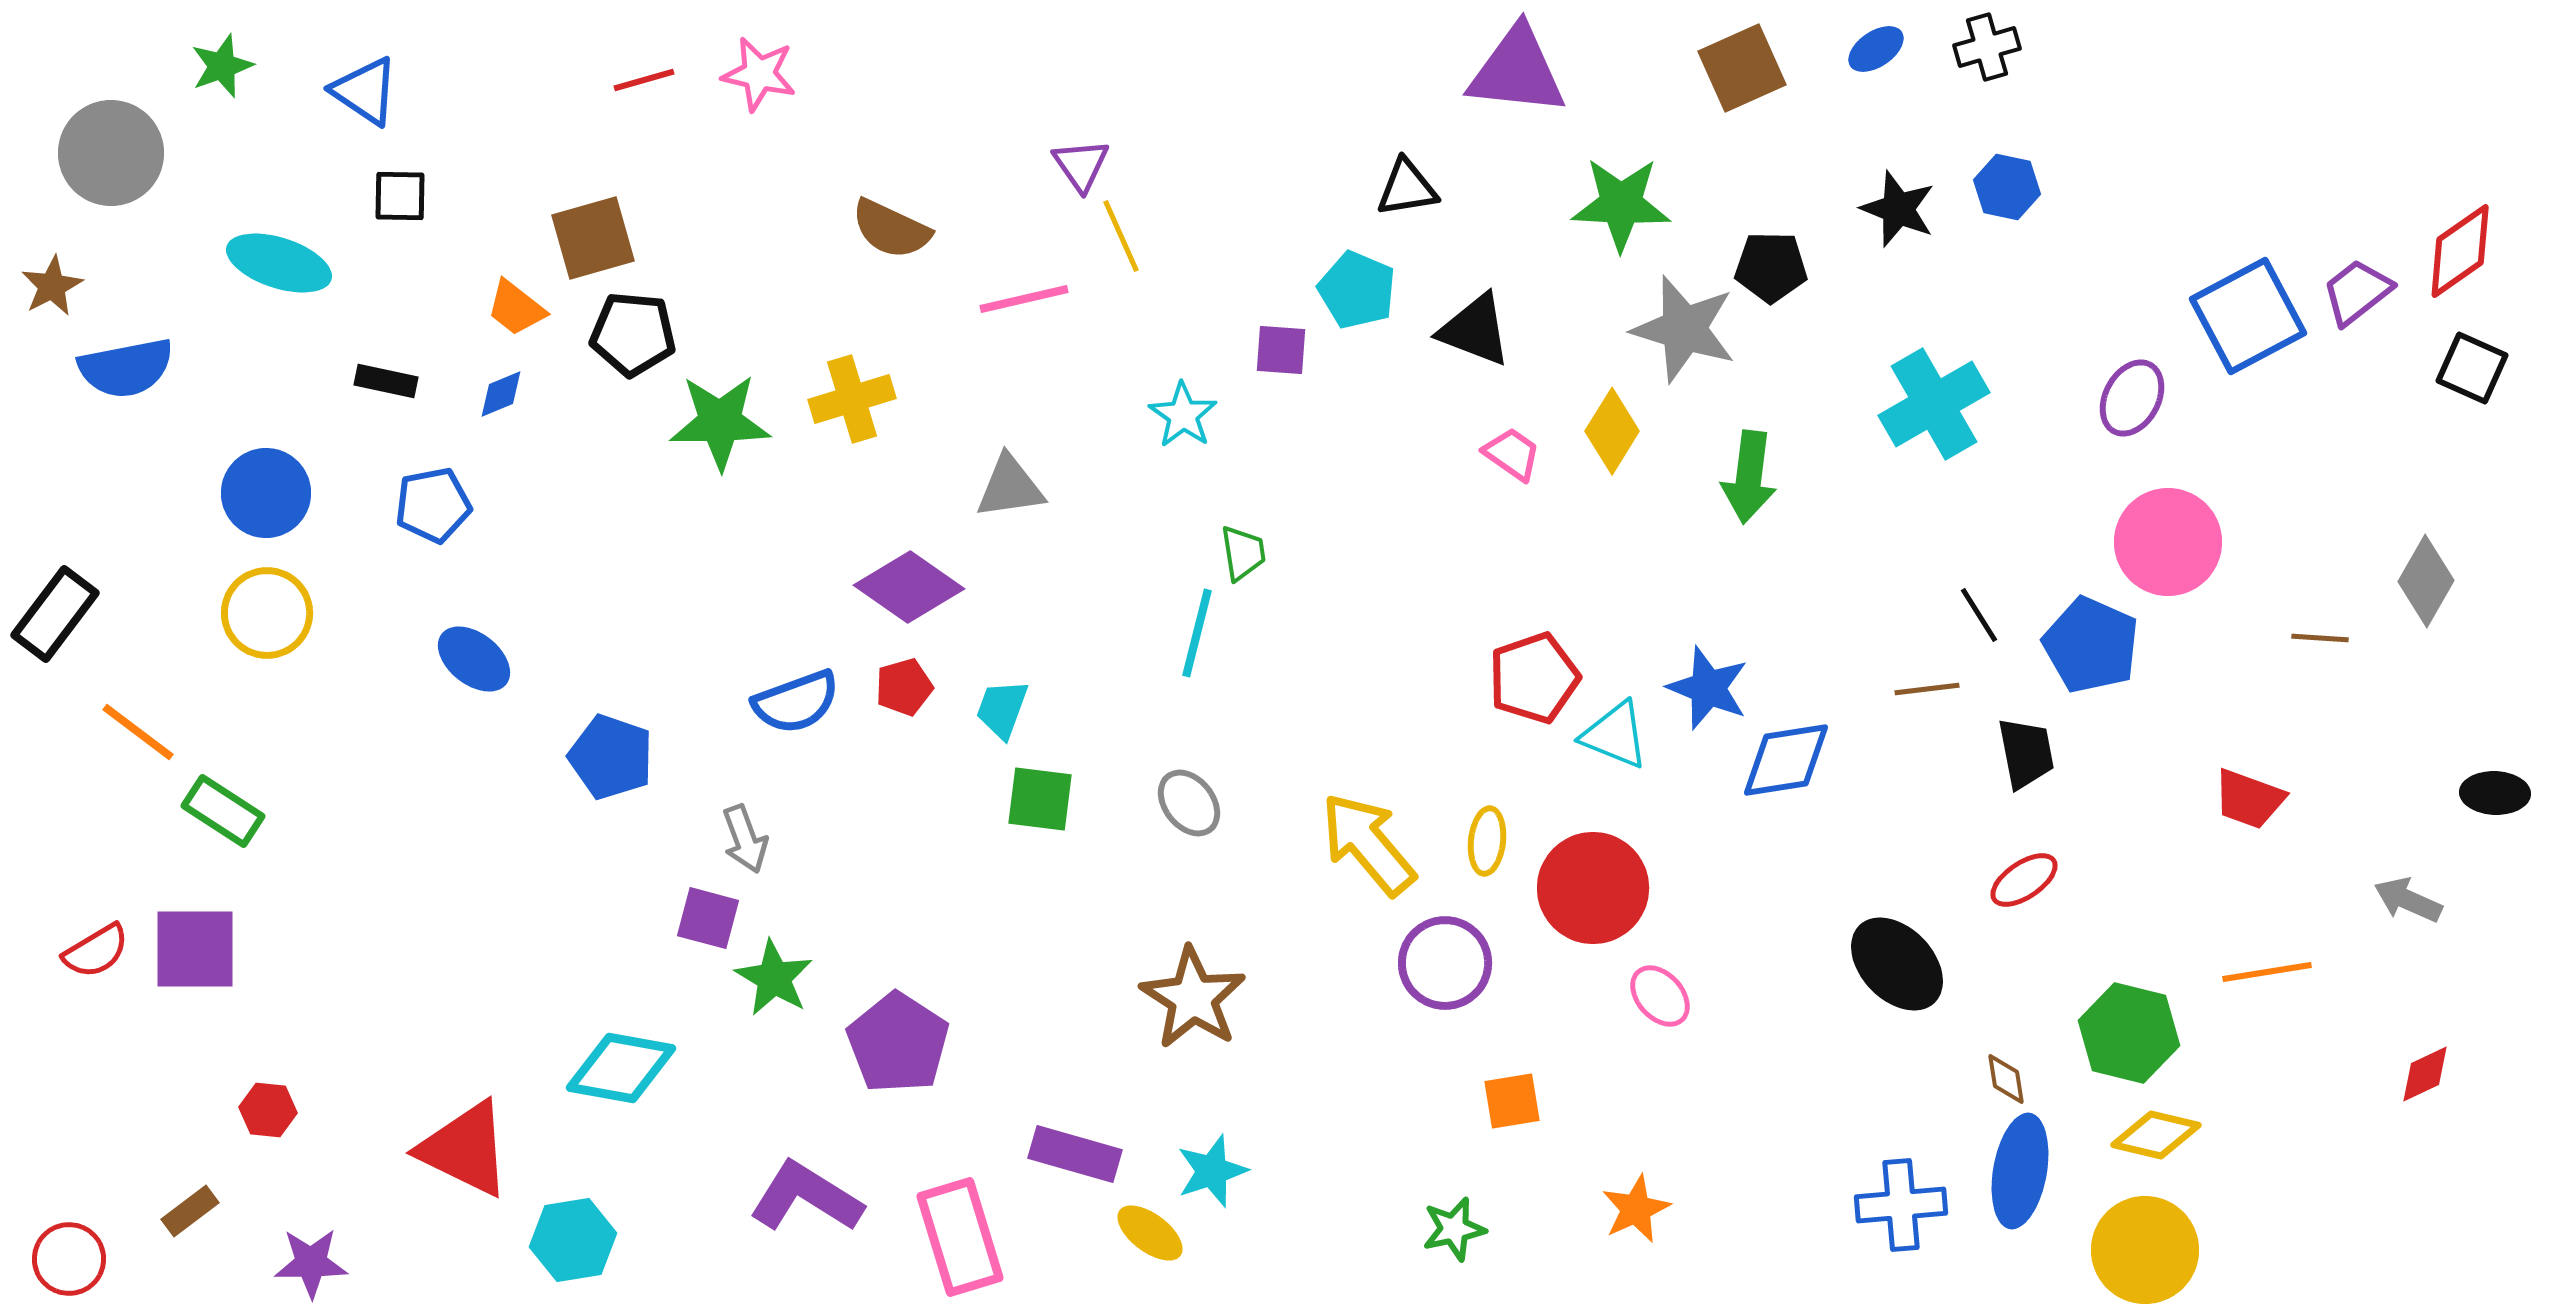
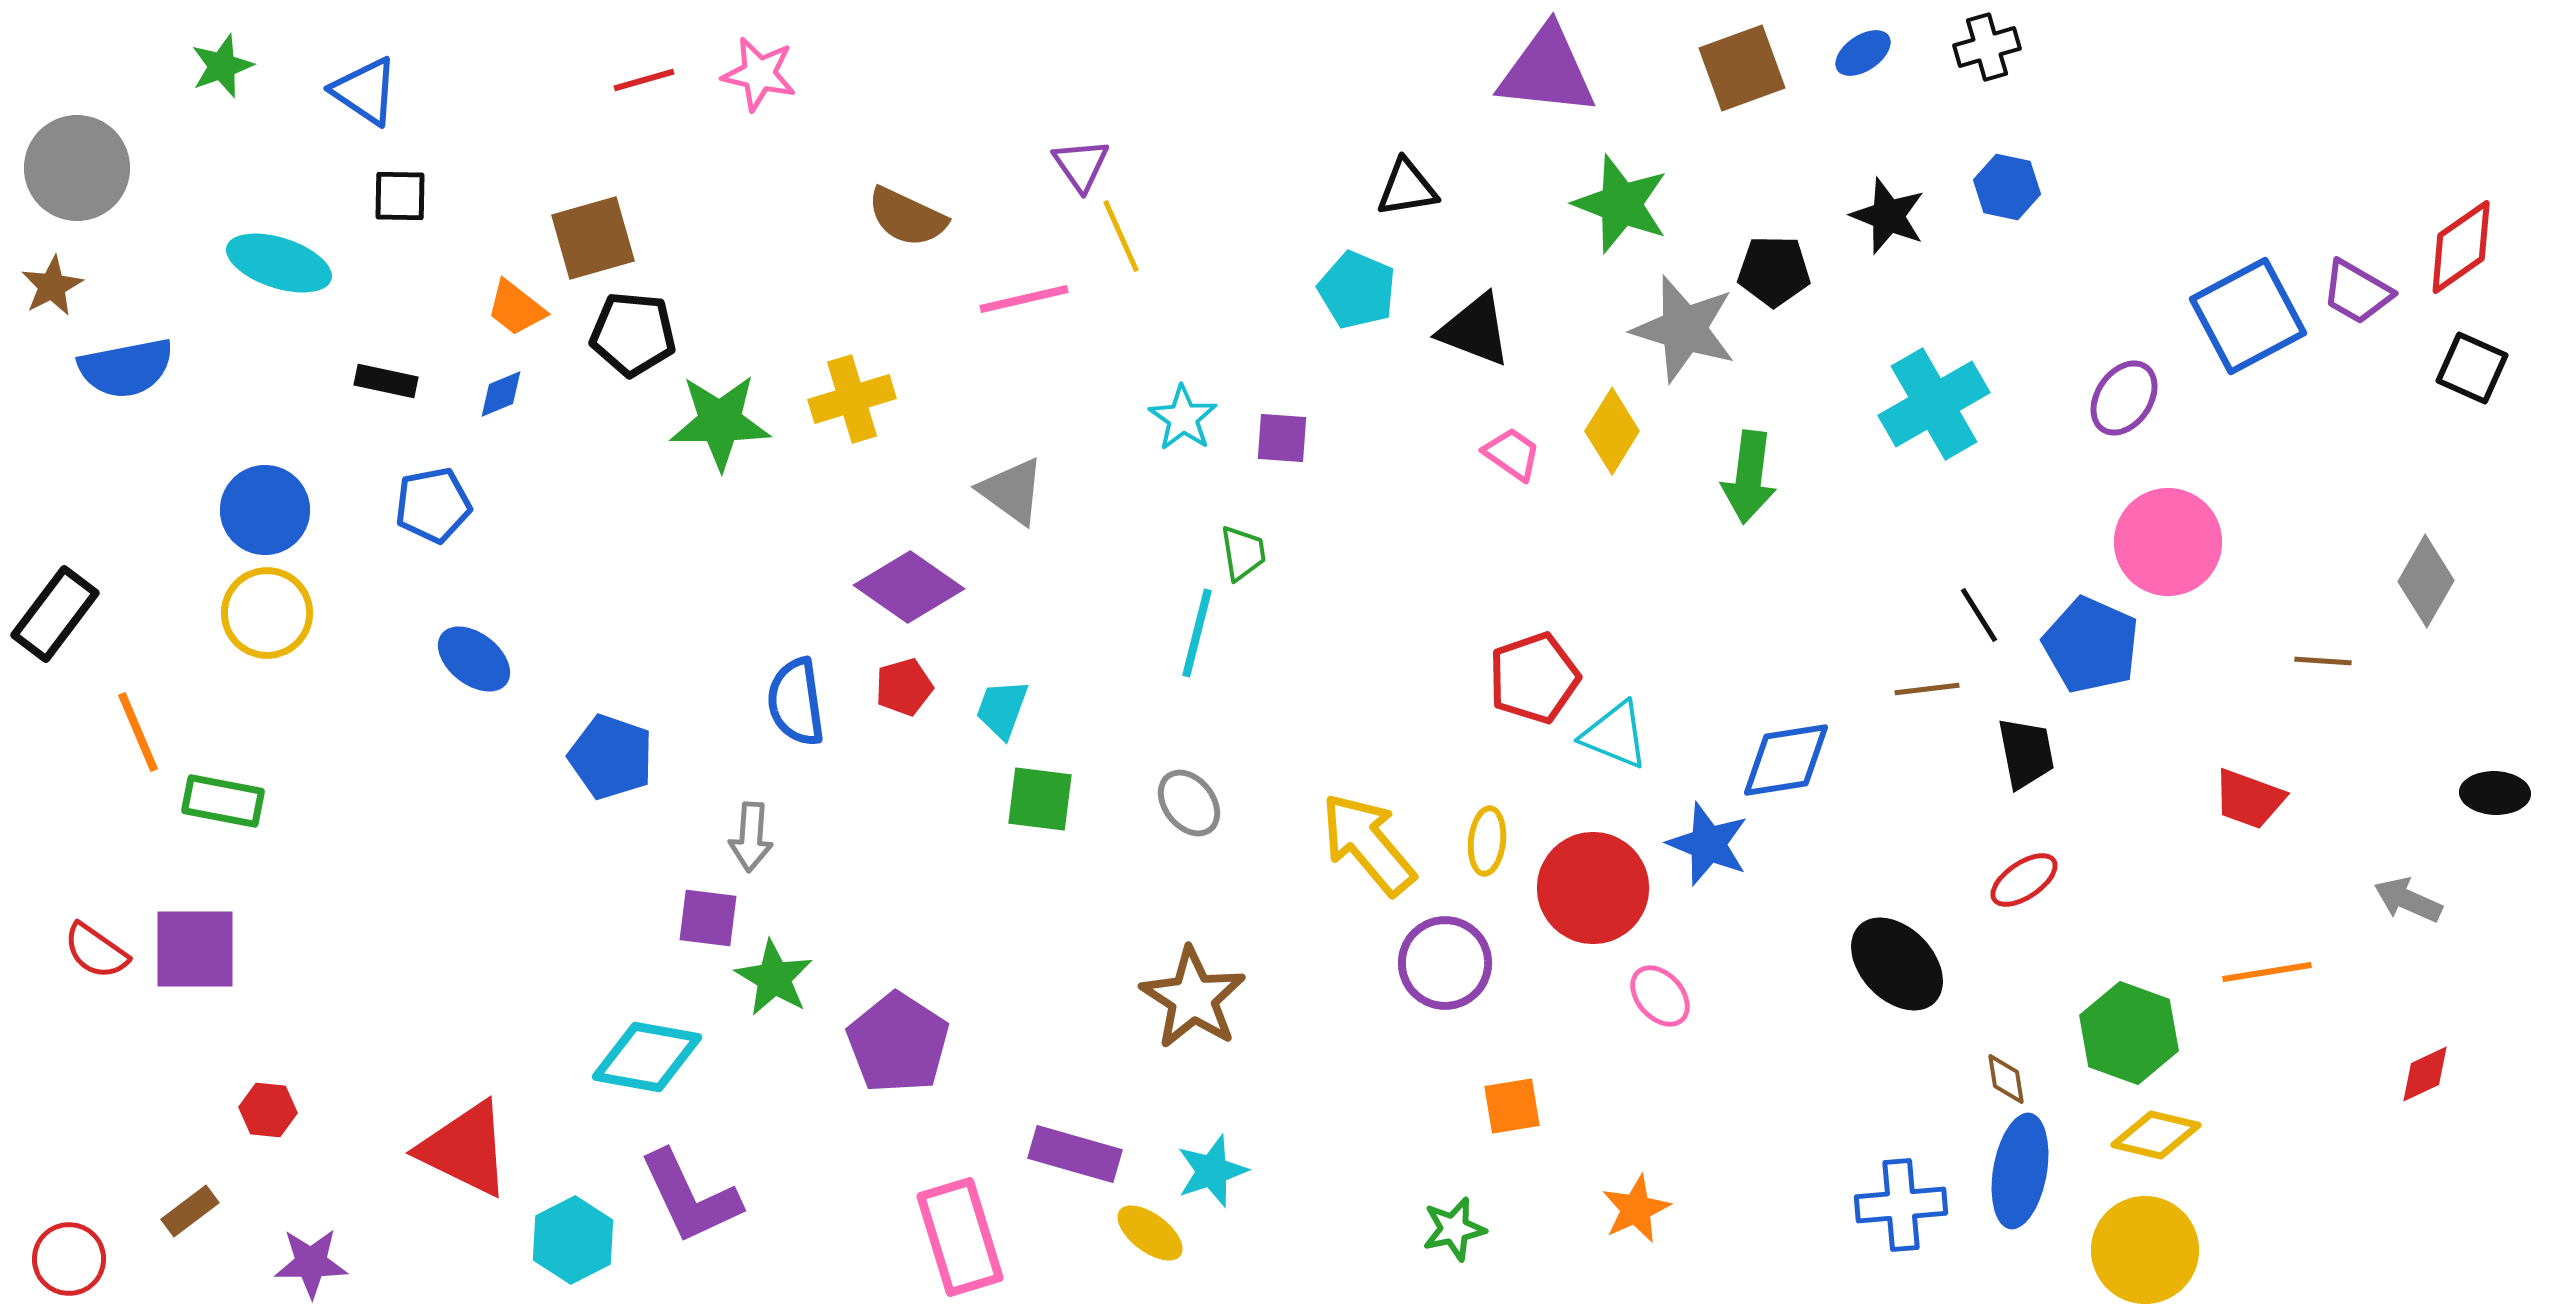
blue ellipse at (1876, 49): moved 13 px left, 4 px down
brown square at (1742, 68): rotated 4 degrees clockwise
purple triangle at (1517, 71): moved 30 px right
gray circle at (111, 153): moved 34 px left, 15 px down
green star at (1621, 204): rotated 18 degrees clockwise
black star at (1898, 209): moved 10 px left, 7 px down
brown semicircle at (891, 229): moved 16 px right, 12 px up
red diamond at (2460, 251): moved 1 px right, 4 px up
black pentagon at (1771, 267): moved 3 px right, 4 px down
purple trapezoid at (2357, 292): rotated 112 degrees counterclockwise
purple square at (1281, 350): moved 1 px right, 88 px down
purple ellipse at (2132, 398): moved 8 px left; rotated 6 degrees clockwise
cyan star at (1183, 415): moved 3 px down
gray triangle at (1010, 487): moved 2 px right, 4 px down; rotated 44 degrees clockwise
blue circle at (266, 493): moved 1 px left, 17 px down
brown line at (2320, 638): moved 3 px right, 23 px down
blue star at (1708, 688): moved 156 px down
blue semicircle at (796, 702): rotated 102 degrees clockwise
orange line at (138, 732): rotated 30 degrees clockwise
green rectangle at (223, 811): moved 10 px up; rotated 22 degrees counterclockwise
gray arrow at (745, 839): moved 6 px right, 2 px up; rotated 24 degrees clockwise
purple square at (708, 918): rotated 8 degrees counterclockwise
red semicircle at (96, 951): rotated 66 degrees clockwise
green hexagon at (2129, 1033): rotated 6 degrees clockwise
cyan diamond at (621, 1068): moved 26 px right, 11 px up
orange square at (1512, 1101): moved 5 px down
purple L-shape at (806, 1197): moved 116 px left; rotated 147 degrees counterclockwise
cyan hexagon at (573, 1240): rotated 18 degrees counterclockwise
